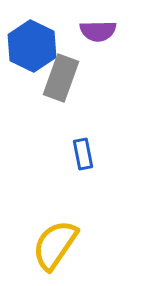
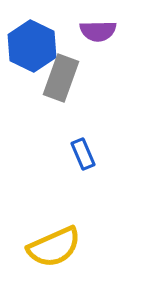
blue rectangle: rotated 12 degrees counterclockwise
yellow semicircle: moved 1 px left, 2 px down; rotated 148 degrees counterclockwise
